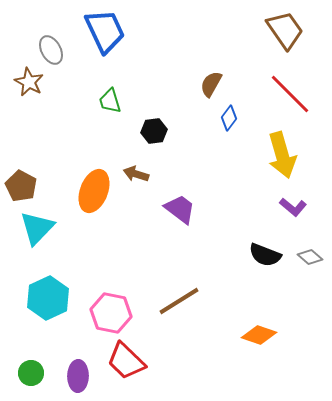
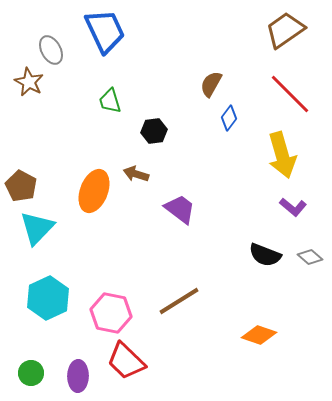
brown trapezoid: rotated 90 degrees counterclockwise
